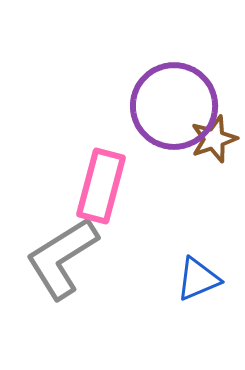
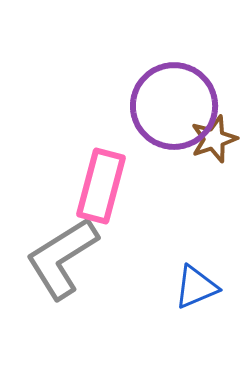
blue triangle: moved 2 px left, 8 px down
